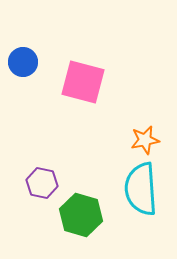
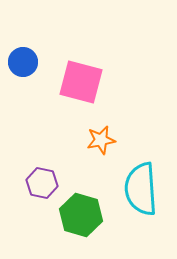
pink square: moved 2 px left
orange star: moved 44 px left
